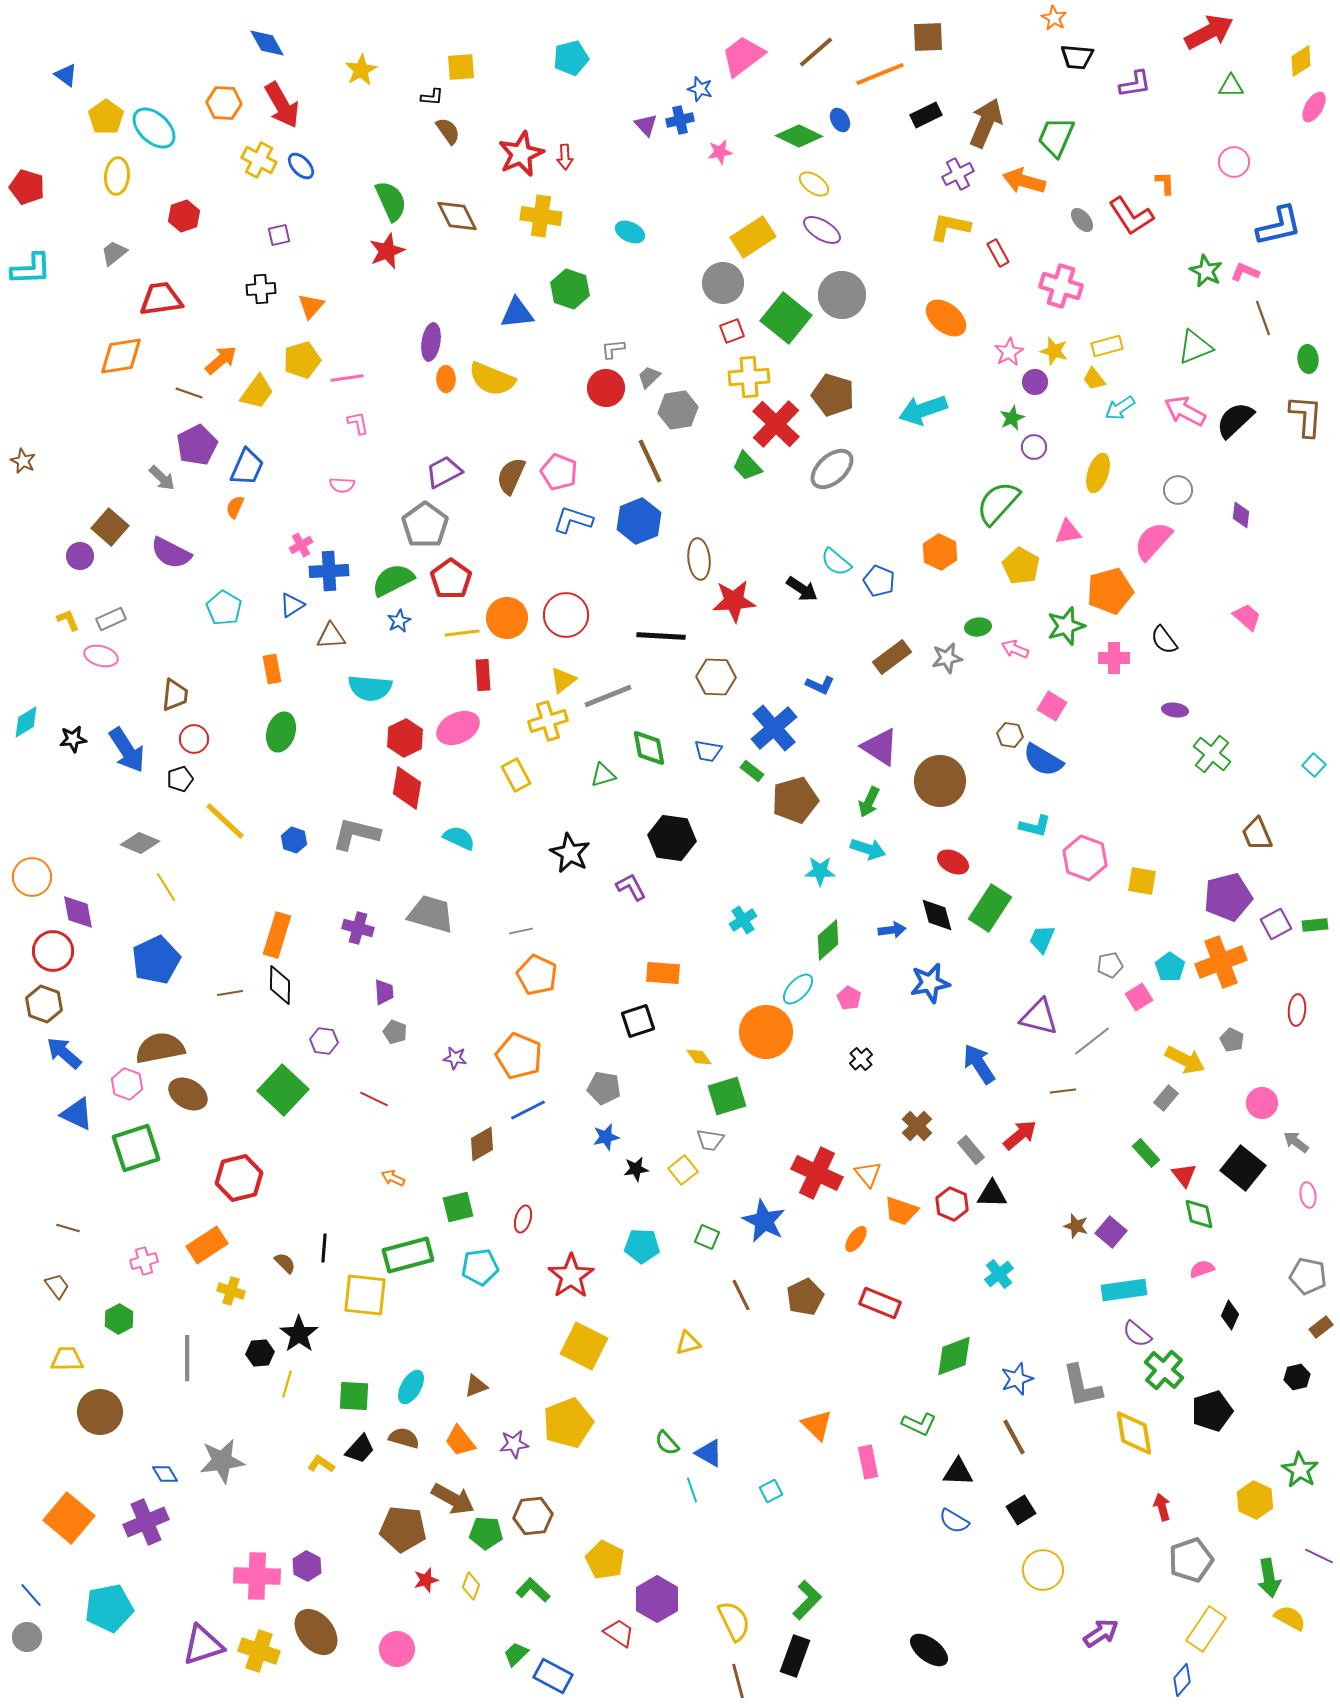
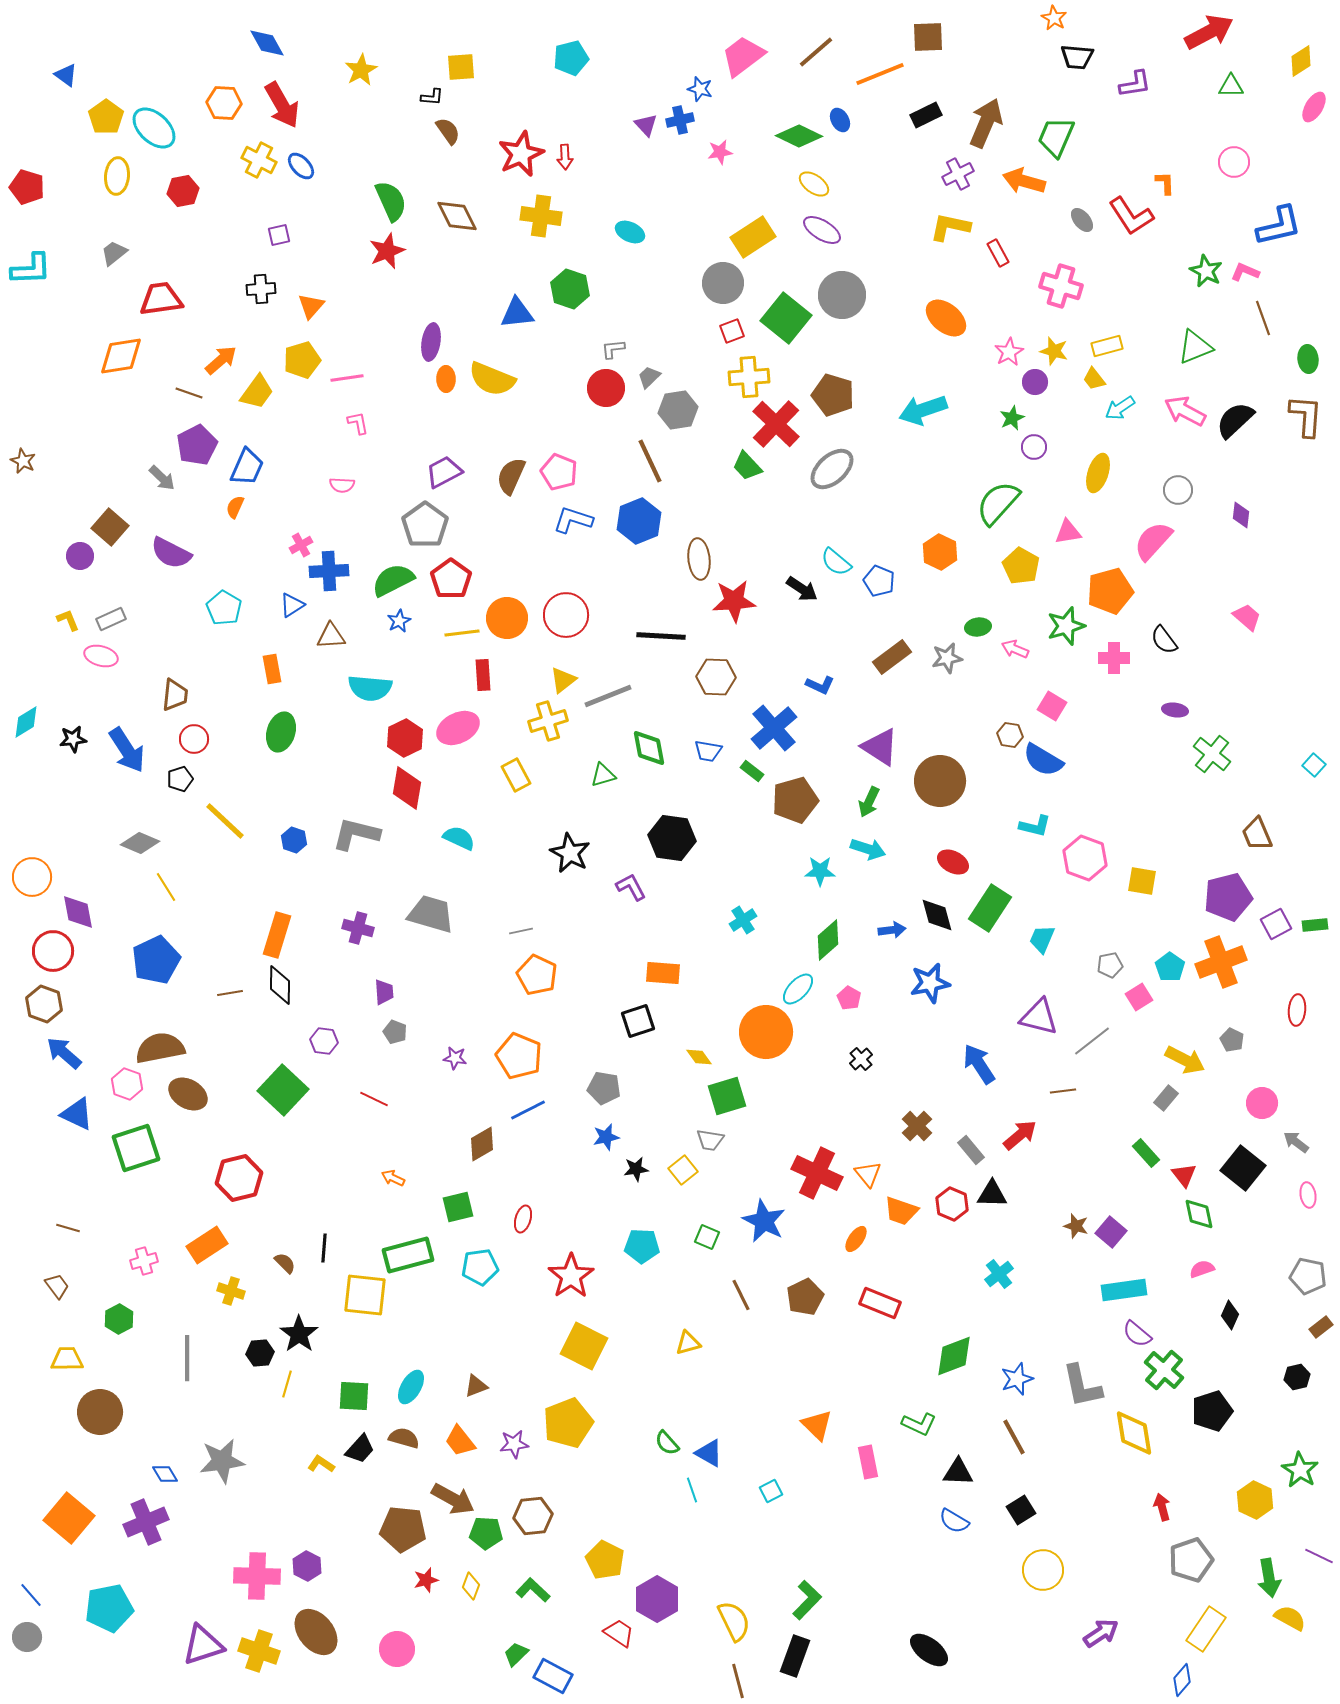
red hexagon at (184, 216): moved 1 px left, 25 px up; rotated 8 degrees clockwise
